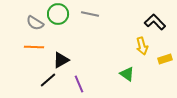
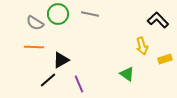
black L-shape: moved 3 px right, 2 px up
